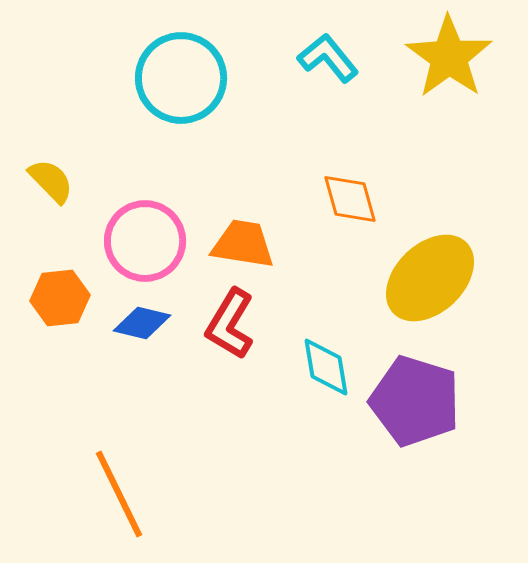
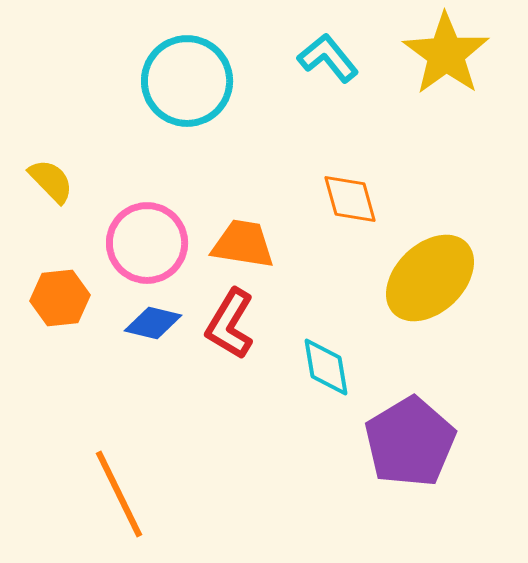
yellow star: moved 3 px left, 3 px up
cyan circle: moved 6 px right, 3 px down
pink circle: moved 2 px right, 2 px down
blue diamond: moved 11 px right
purple pentagon: moved 5 px left, 41 px down; rotated 24 degrees clockwise
